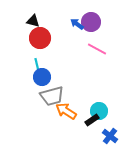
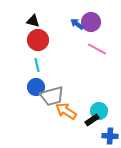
red circle: moved 2 px left, 2 px down
blue circle: moved 6 px left, 10 px down
blue cross: rotated 35 degrees counterclockwise
